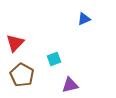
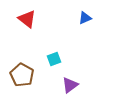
blue triangle: moved 1 px right, 1 px up
red triangle: moved 12 px right, 24 px up; rotated 36 degrees counterclockwise
purple triangle: rotated 24 degrees counterclockwise
